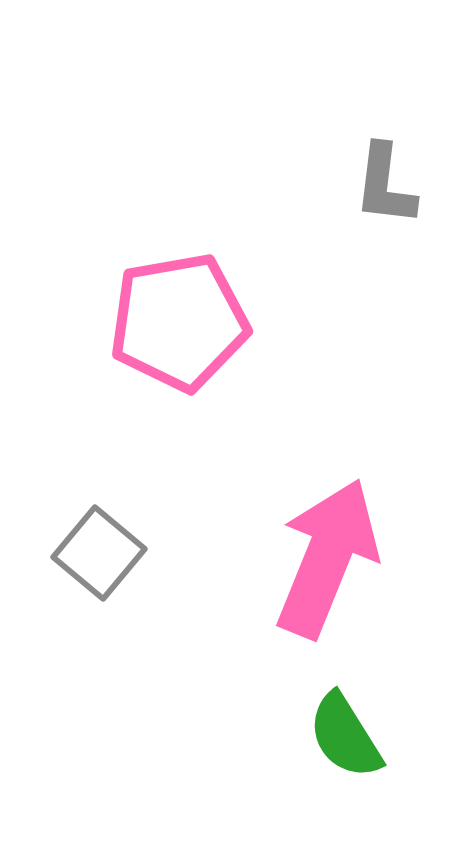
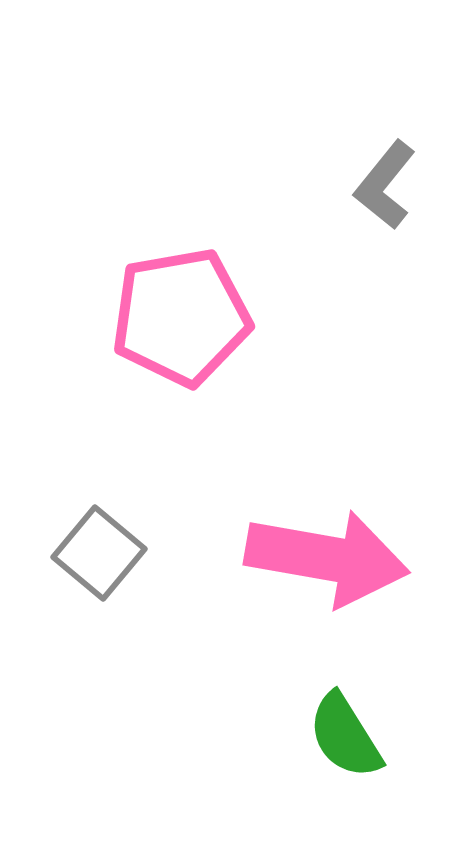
gray L-shape: rotated 32 degrees clockwise
pink pentagon: moved 2 px right, 5 px up
pink arrow: rotated 78 degrees clockwise
